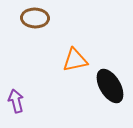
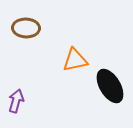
brown ellipse: moved 9 px left, 10 px down
purple arrow: rotated 30 degrees clockwise
